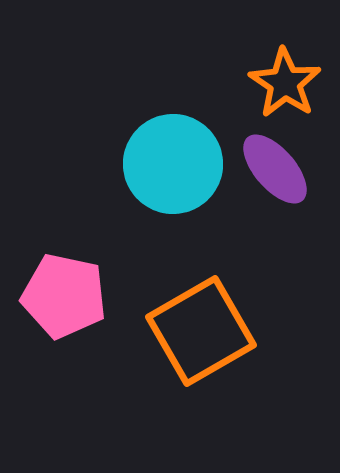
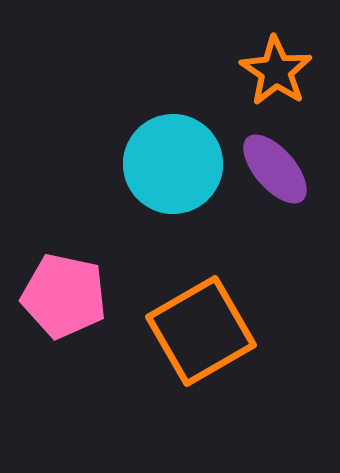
orange star: moved 9 px left, 12 px up
